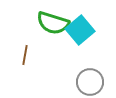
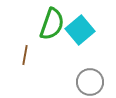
green semicircle: moved 1 px left, 1 px down; rotated 88 degrees counterclockwise
